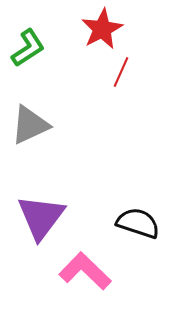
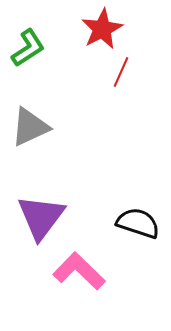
gray triangle: moved 2 px down
pink L-shape: moved 6 px left
